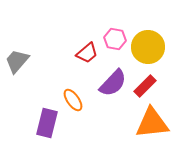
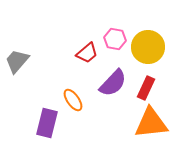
red rectangle: moved 1 px right, 2 px down; rotated 20 degrees counterclockwise
orange triangle: moved 1 px left
